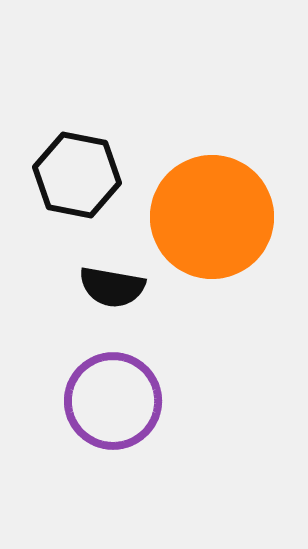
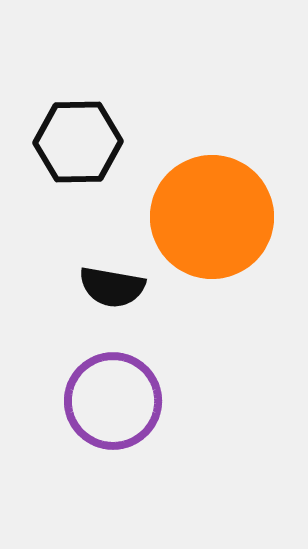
black hexagon: moved 1 px right, 33 px up; rotated 12 degrees counterclockwise
